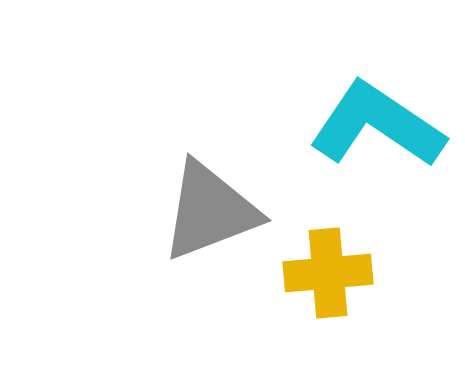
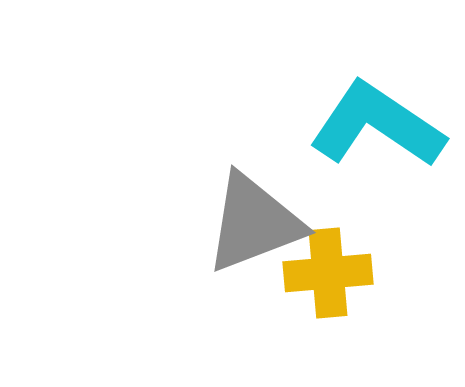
gray triangle: moved 44 px right, 12 px down
